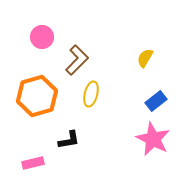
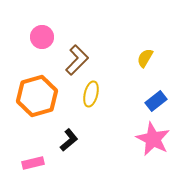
black L-shape: rotated 30 degrees counterclockwise
